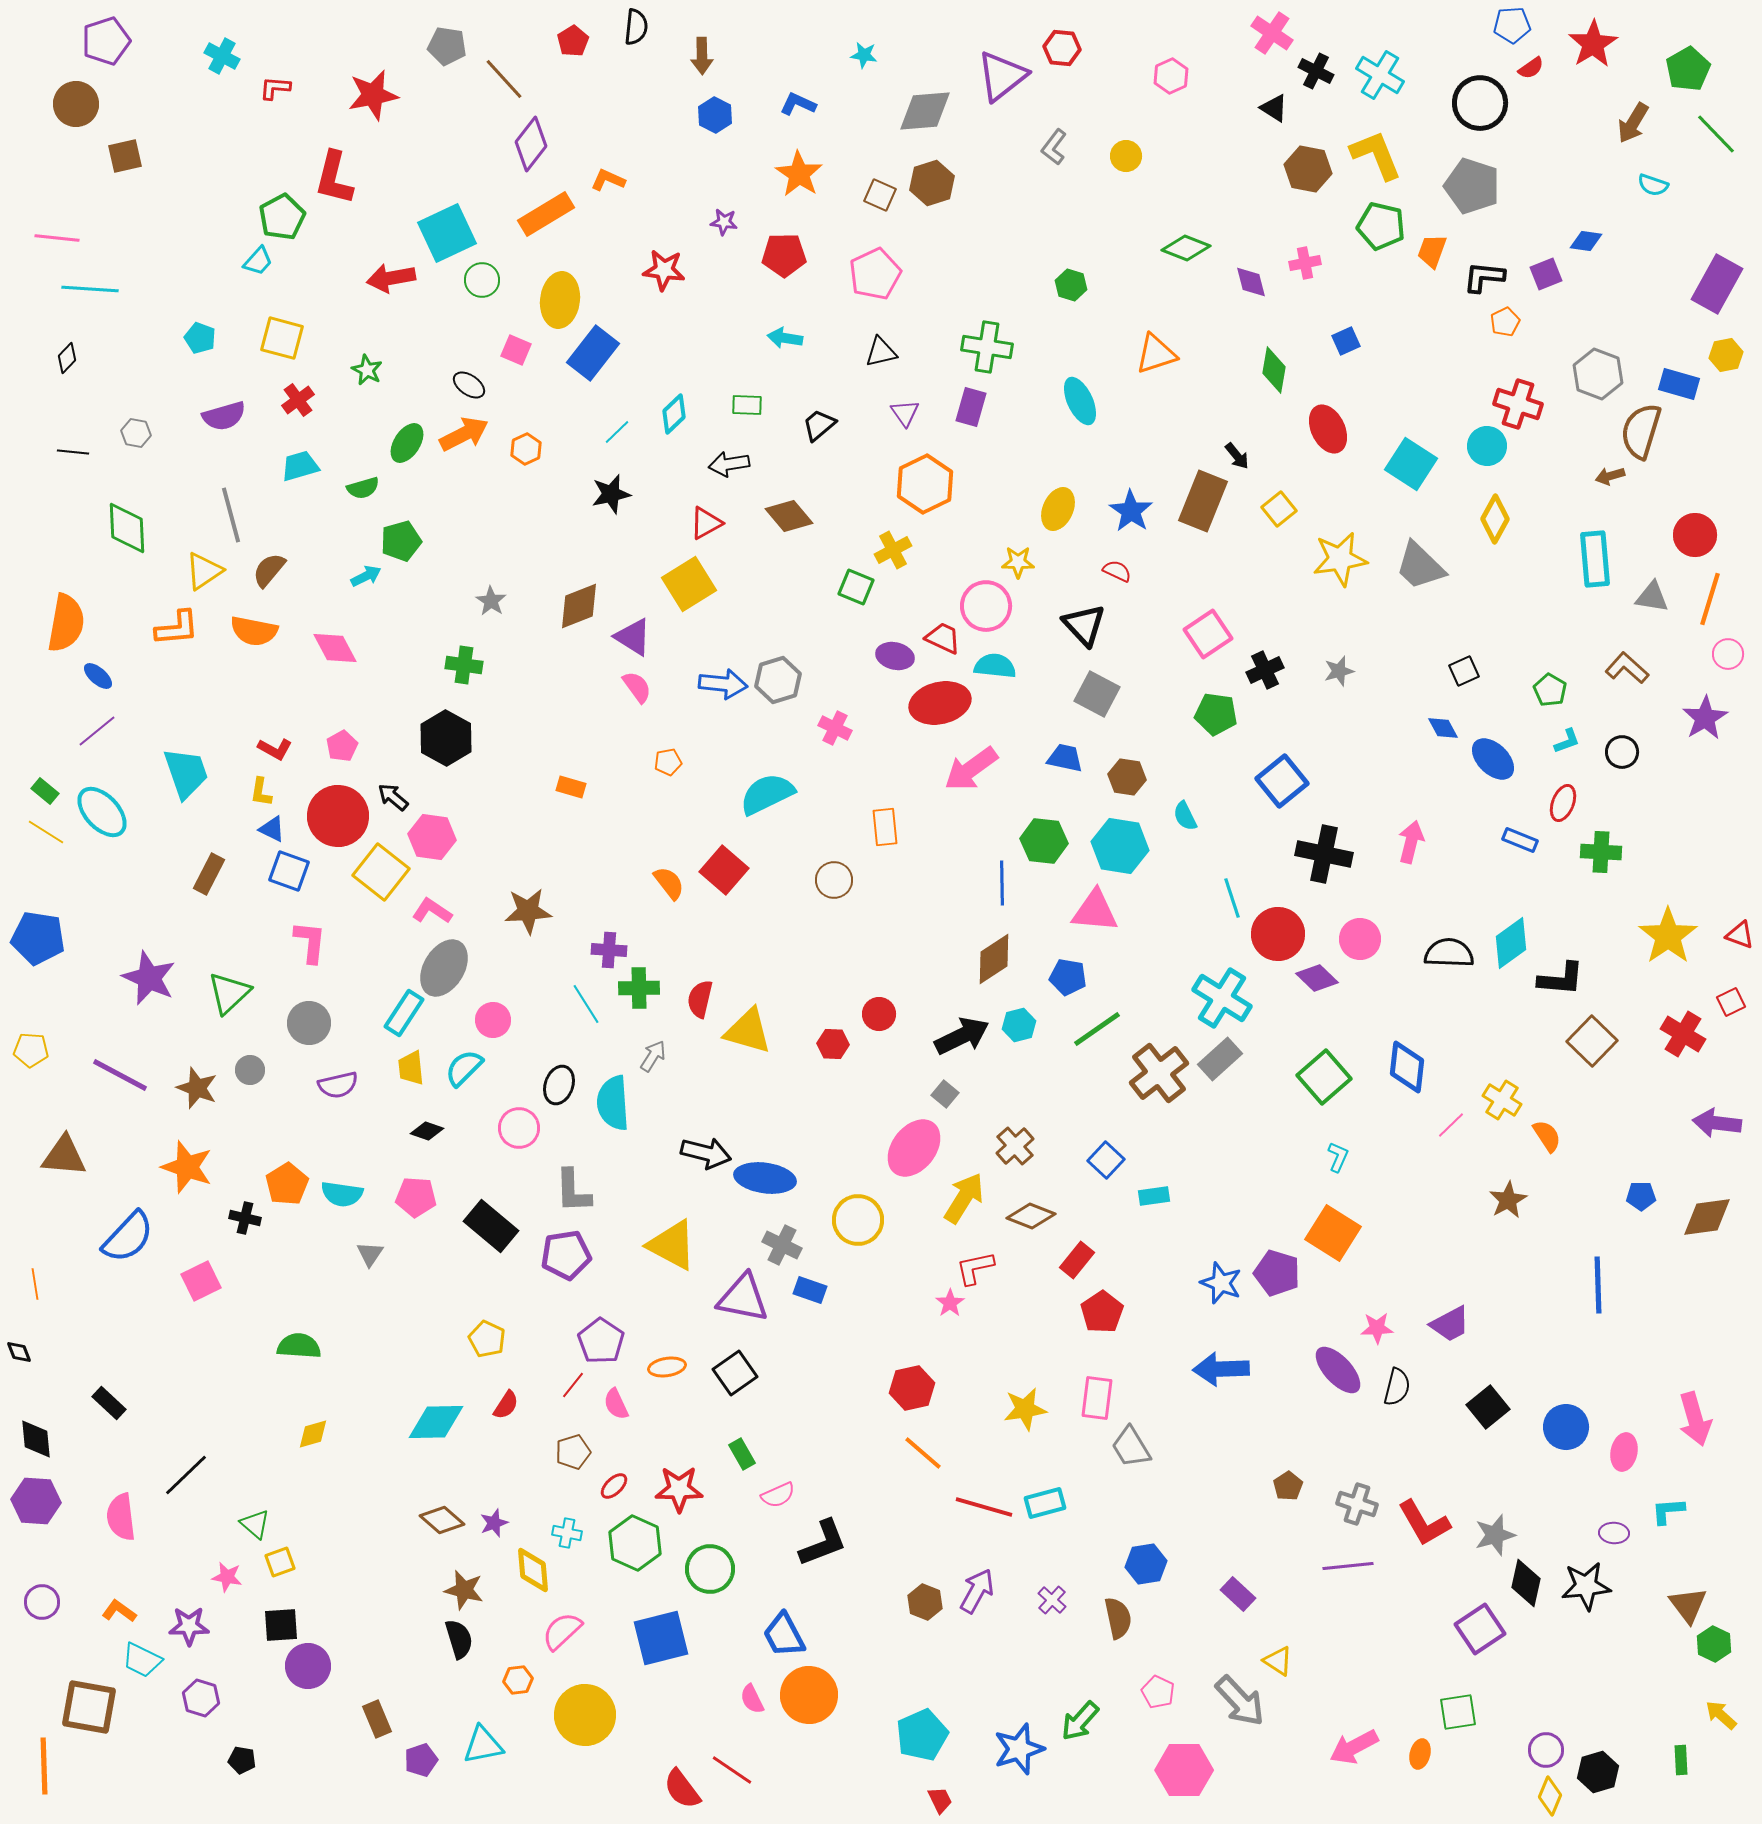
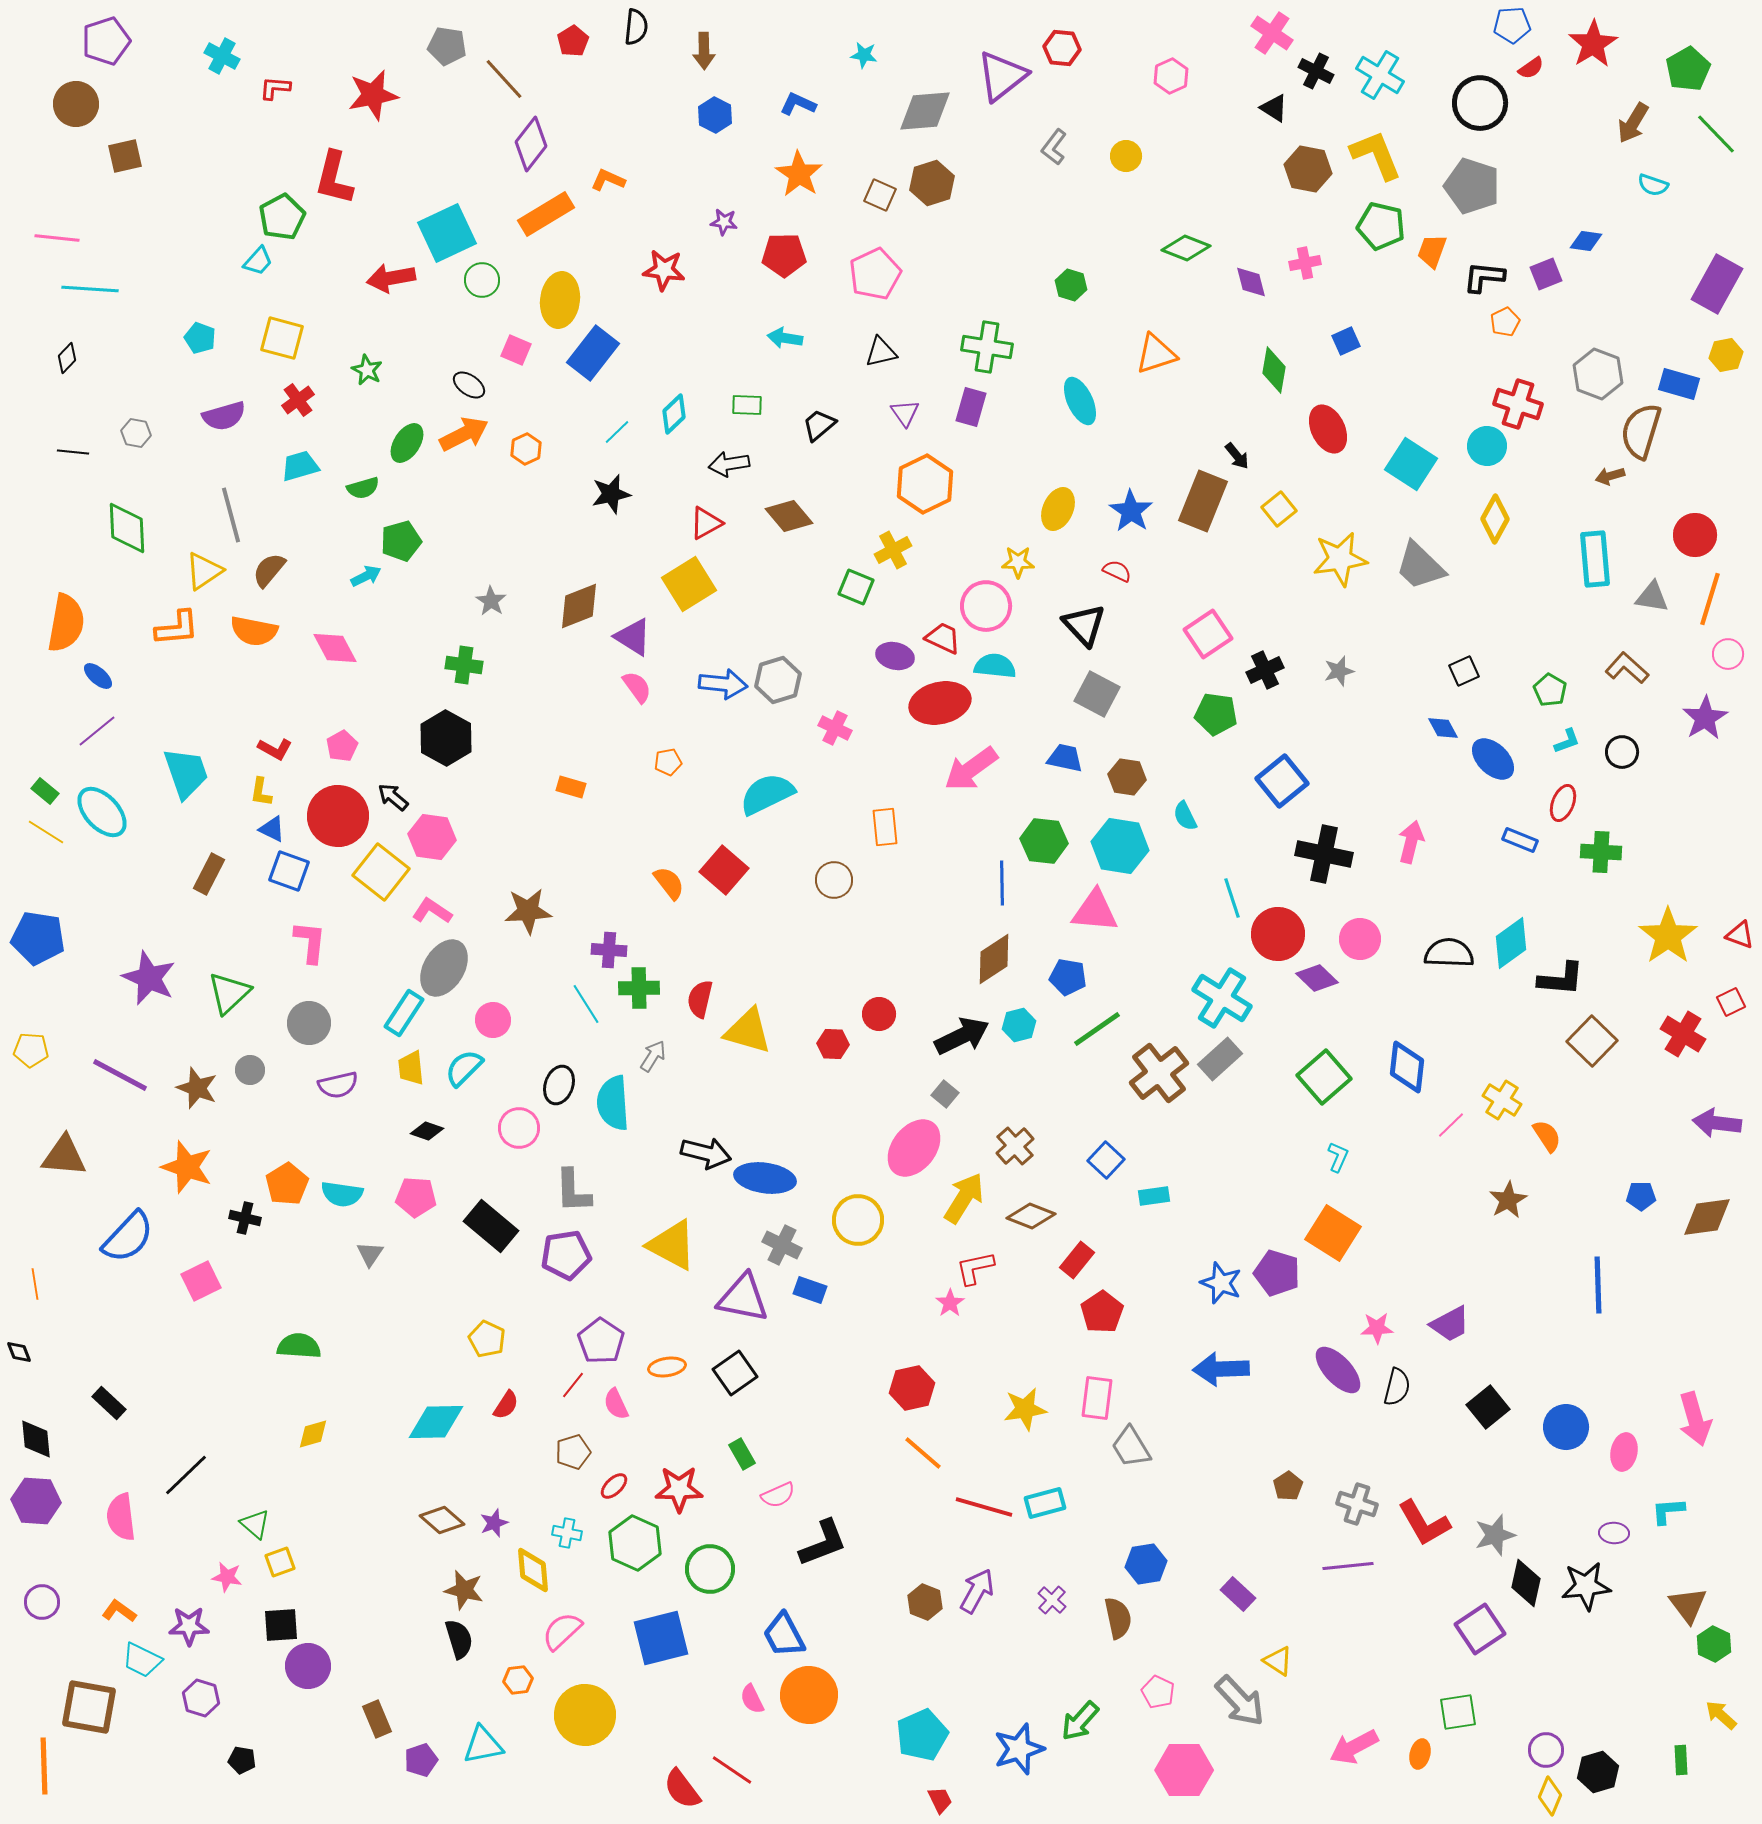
brown arrow at (702, 56): moved 2 px right, 5 px up
